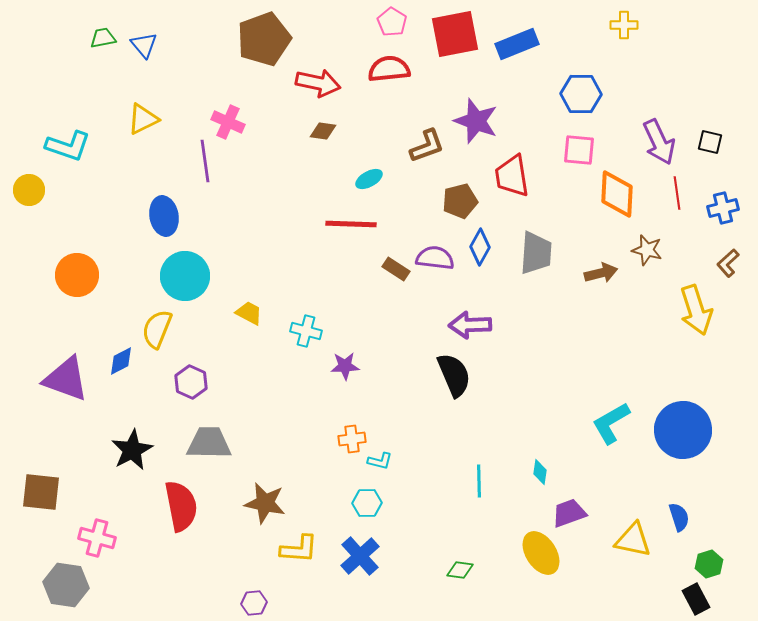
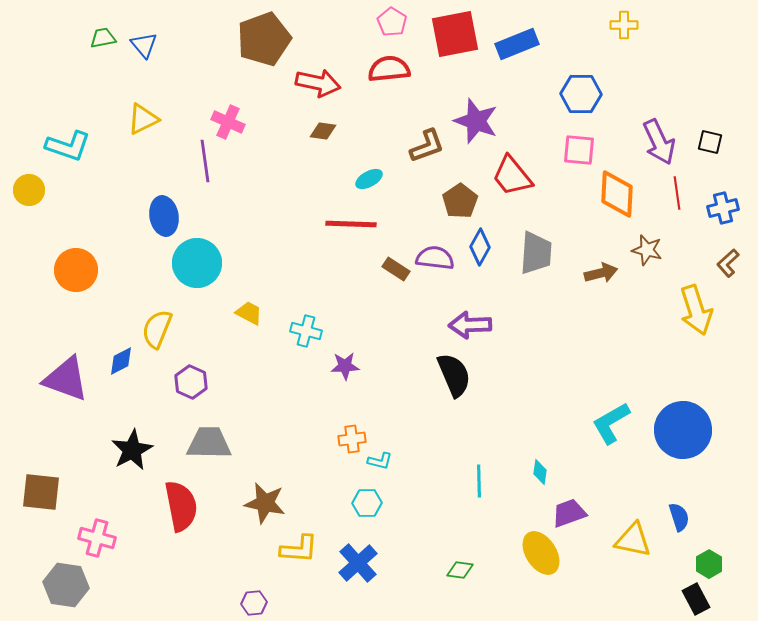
red trapezoid at (512, 176): rotated 30 degrees counterclockwise
brown pentagon at (460, 201): rotated 20 degrees counterclockwise
orange circle at (77, 275): moved 1 px left, 5 px up
cyan circle at (185, 276): moved 12 px right, 13 px up
blue cross at (360, 556): moved 2 px left, 7 px down
green hexagon at (709, 564): rotated 12 degrees counterclockwise
